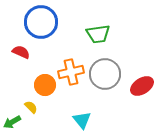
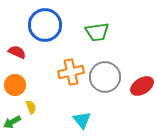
blue circle: moved 4 px right, 3 px down
green trapezoid: moved 1 px left, 2 px up
red semicircle: moved 4 px left
gray circle: moved 3 px down
orange circle: moved 30 px left
yellow semicircle: rotated 24 degrees clockwise
